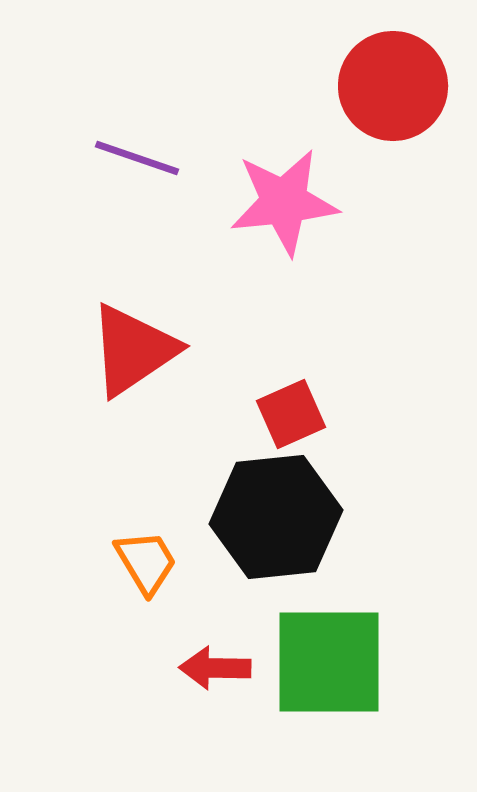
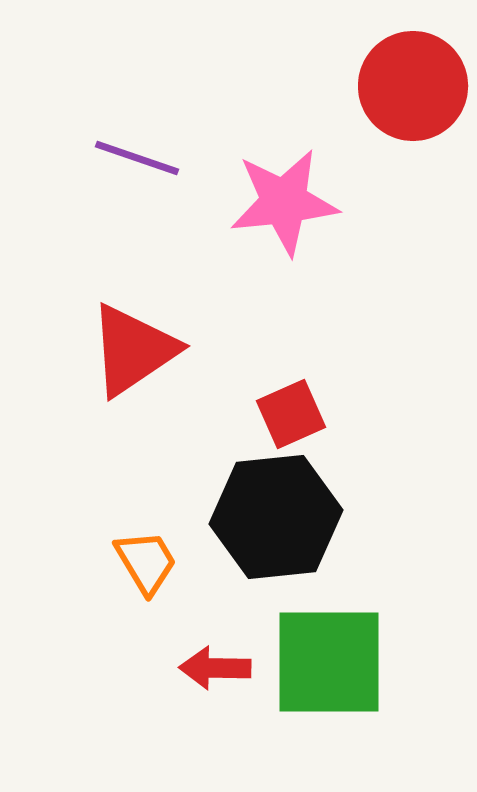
red circle: moved 20 px right
